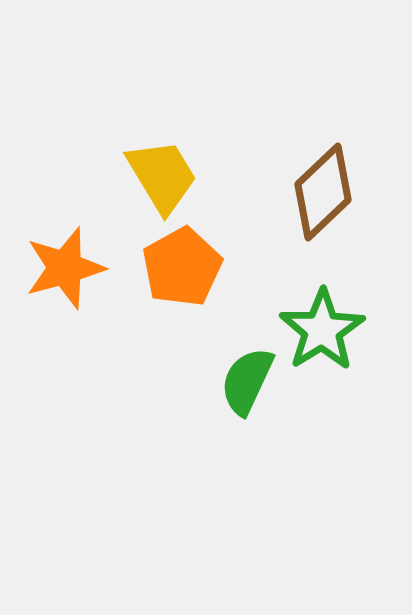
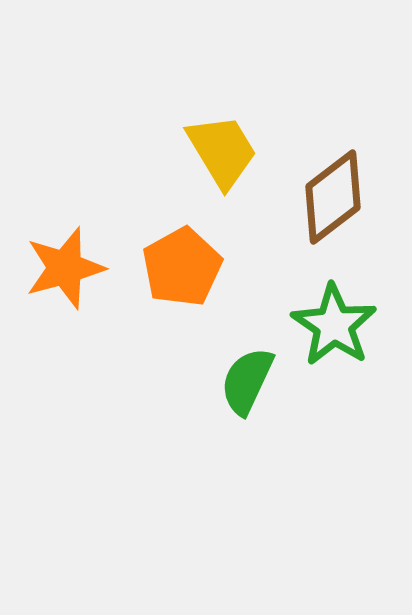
yellow trapezoid: moved 60 px right, 25 px up
brown diamond: moved 10 px right, 5 px down; rotated 6 degrees clockwise
green star: moved 12 px right, 5 px up; rotated 6 degrees counterclockwise
